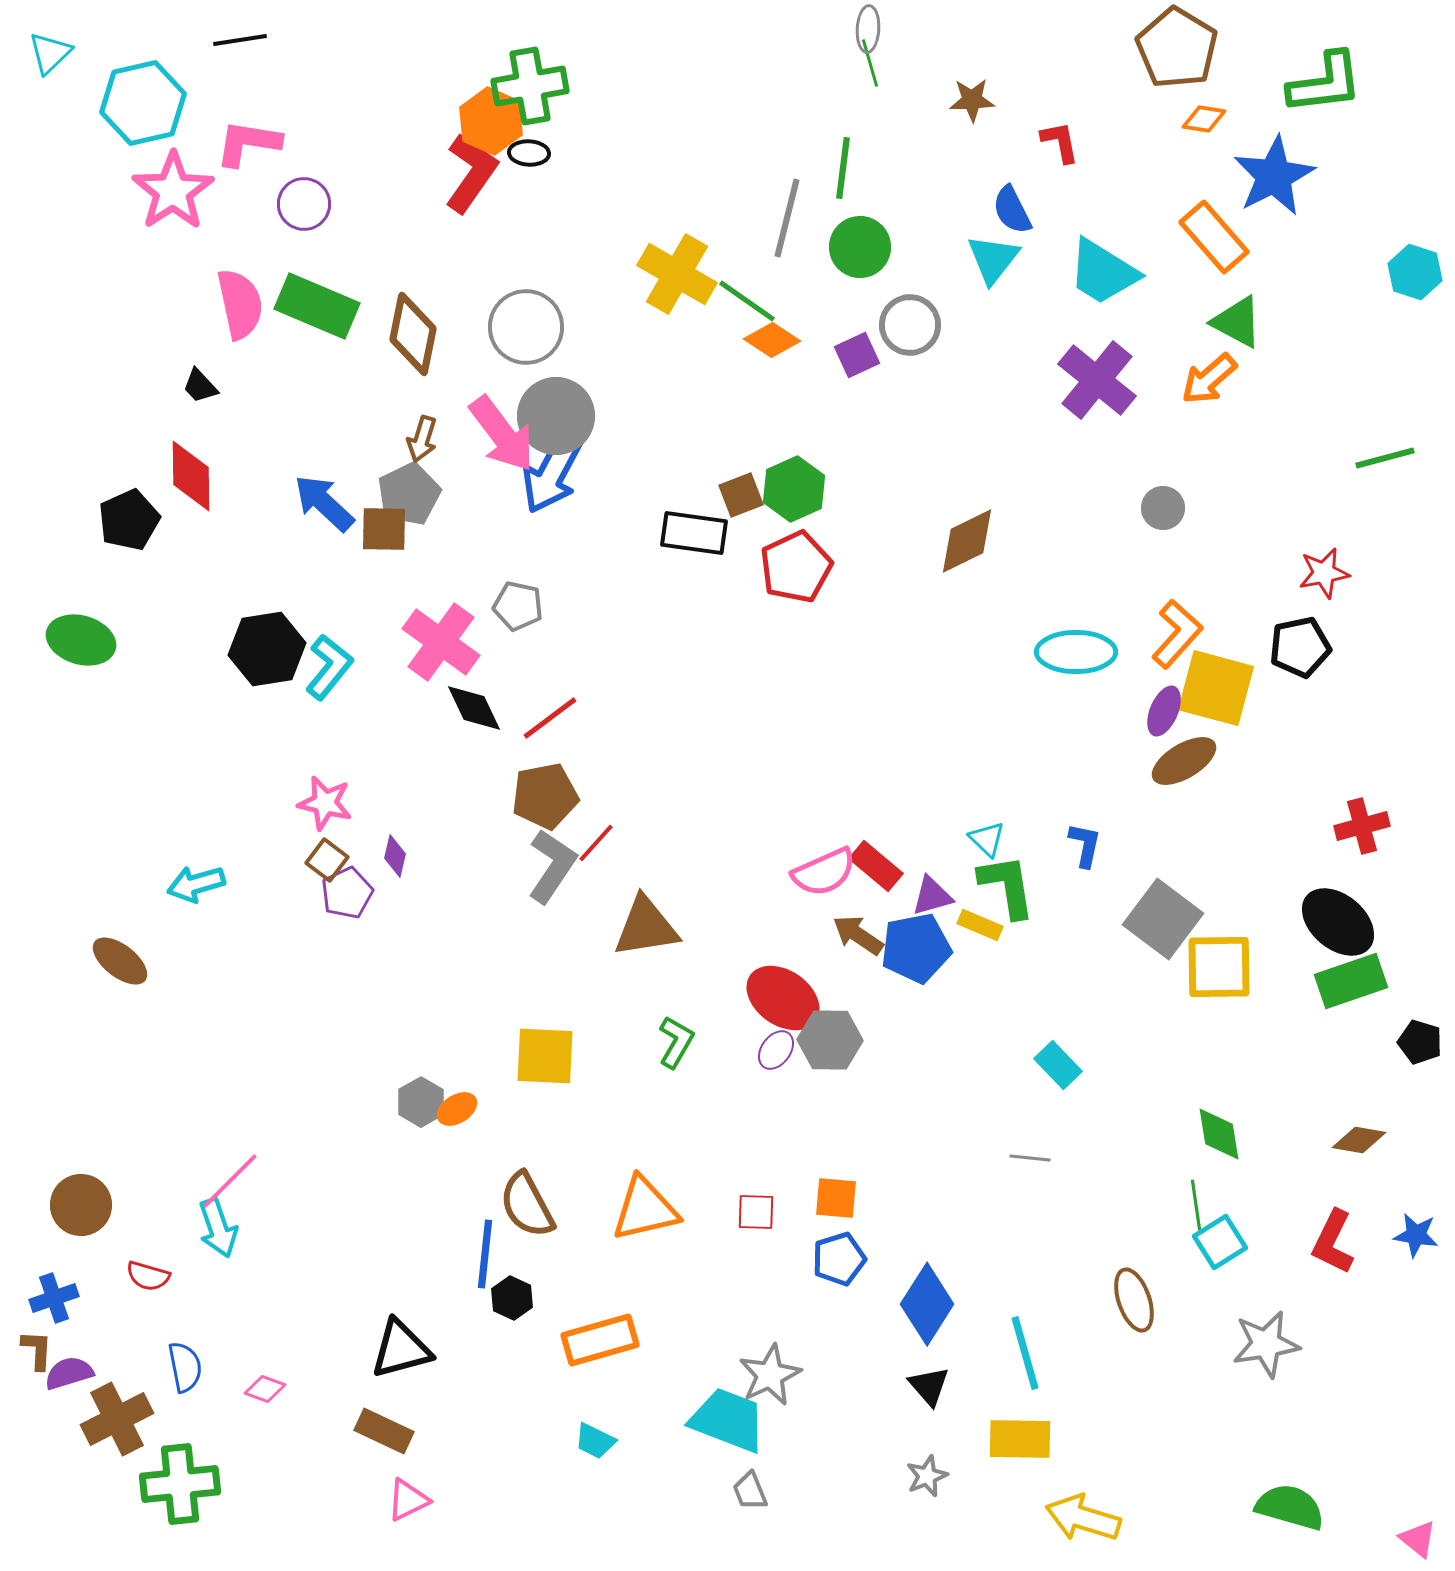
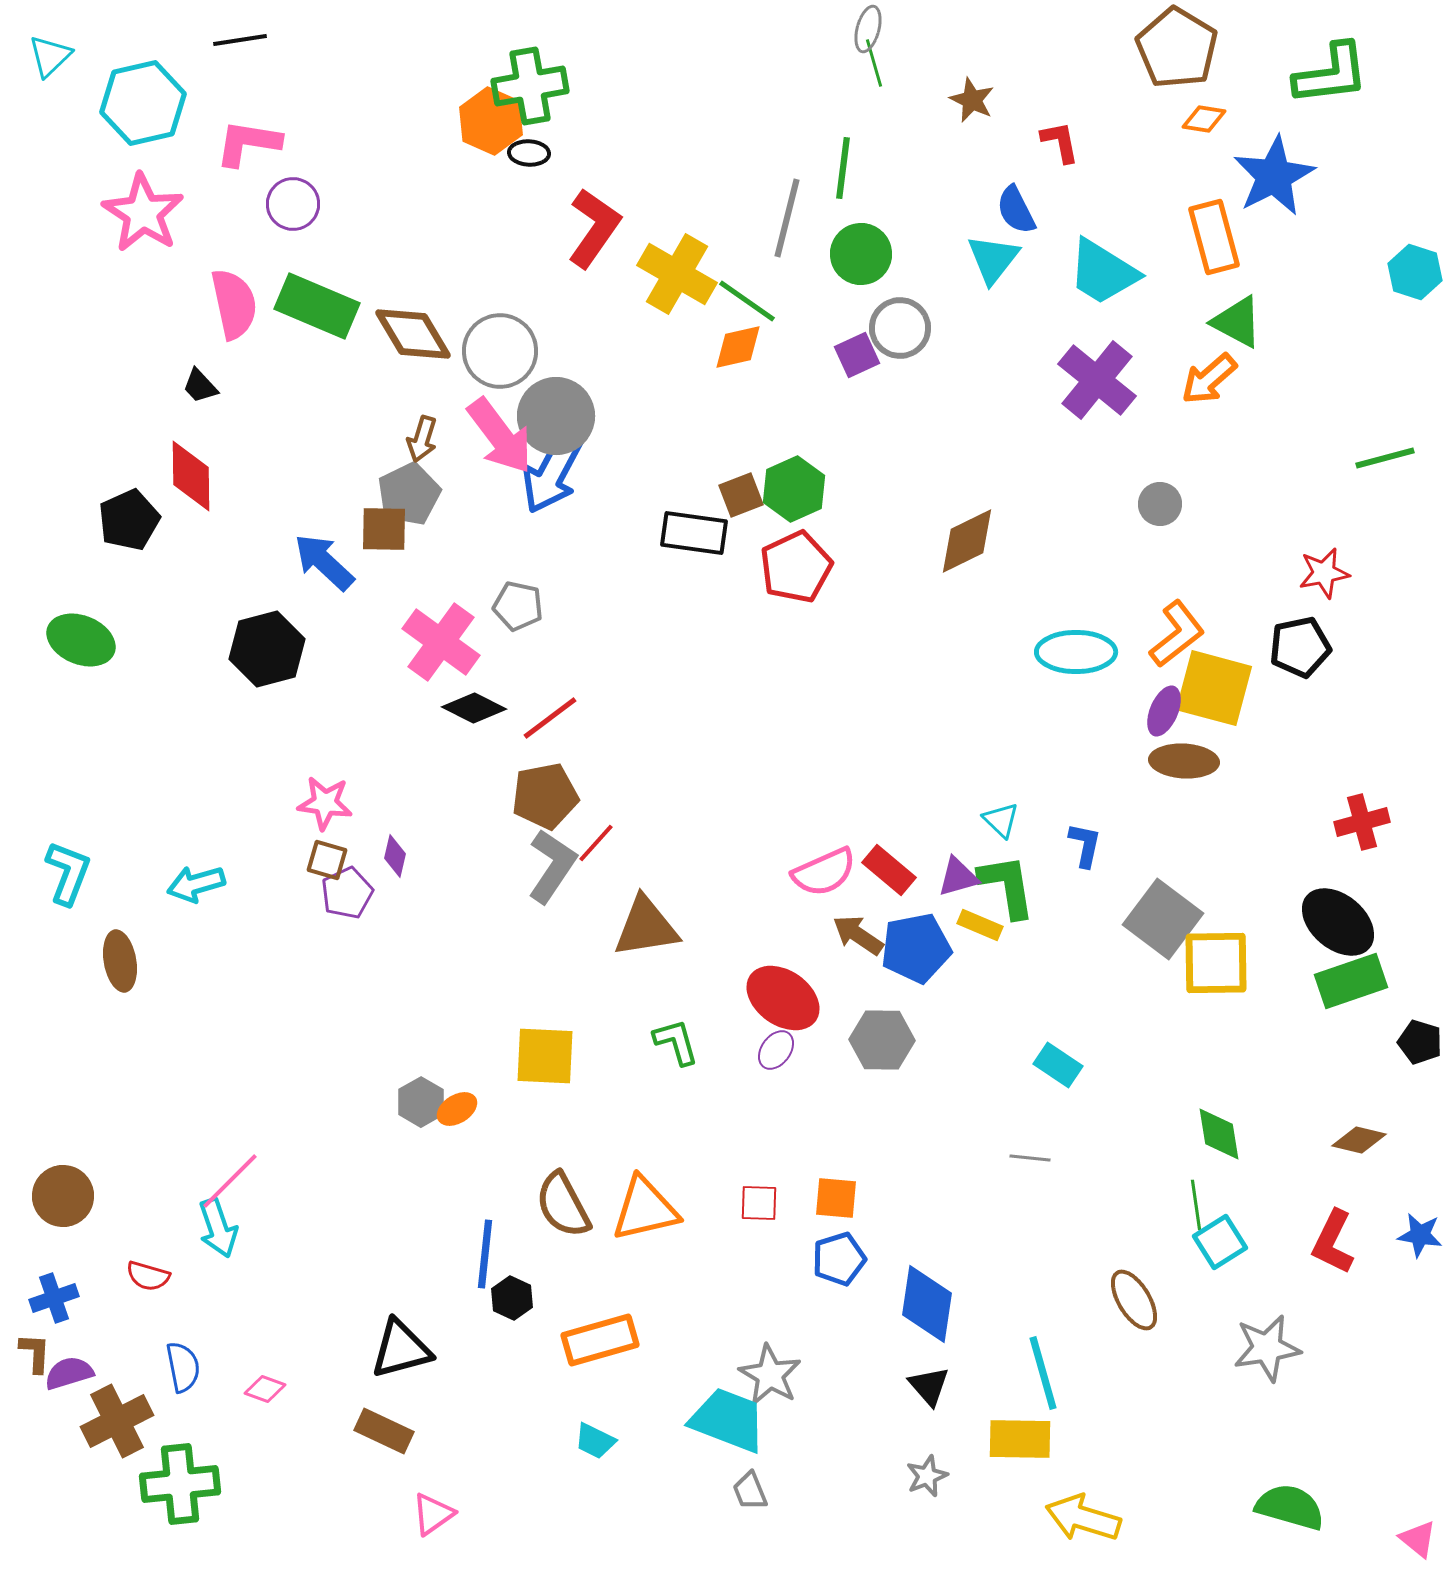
gray ellipse at (868, 29): rotated 12 degrees clockwise
cyan triangle at (50, 53): moved 3 px down
green line at (870, 63): moved 4 px right
green L-shape at (1325, 83): moved 6 px right, 9 px up
brown star at (972, 100): rotated 27 degrees clockwise
red L-shape at (471, 173): moved 123 px right, 55 px down
pink star at (173, 191): moved 30 px left, 22 px down; rotated 6 degrees counterclockwise
purple circle at (304, 204): moved 11 px left
blue semicircle at (1012, 210): moved 4 px right
orange rectangle at (1214, 237): rotated 26 degrees clockwise
green circle at (860, 247): moved 1 px right, 7 px down
pink semicircle at (240, 304): moved 6 px left
gray circle at (910, 325): moved 10 px left, 3 px down
gray circle at (526, 327): moved 26 px left, 24 px down
brown diamond at (413, 334): rotated 42 degrees counterclockwise
orange diamond at (772, 340): moved 34 px left, 7 px down; rotated 46 degrees counterclockwise
pink arrow at (502, 434): moved 2 px left, 2 px down
blue arrow at (324, 503): moved 59 px down
gray circle at (1163, 508): moved 3 px left, 4 px up
orange L-shape at (1177, 634): rotated 10 degrees clockwise
green ellipse at (81, 640): rotated 6 degrees clockwise
black hexagon at (267, 649): rotated 6 degrees counterclockwise
cyan L-shape at (329, 667): moved 261 px left, 206 px down; rotated 18 degrees counterclockwise
yellow square at (1216, 688): moved 2 px left
black diamond at (474, 708): rotated 38 degrees counterclockwise
brown ellipse at (1184, 761): rotated 34 degrees clockwise
pink star at (325, 803): rotated 6 degrees counterclockwise
red cross at (1362, 826): moved 4 px up
cyan triangle at (987, 839): moved 14 px right, 19 px up
brown square at (327, 860): rotated 21 degrees counterclockwise
red rectangle at (876, 866): moved 13 px right, 4 px down
purple triangle at (932, 896): moved 26 px right, 19 px up
brown ellipse at (120, 961): rotated 42 degrees clockwise
yellow square at (1219, 967): moved 3 px left, 4 px up
gray hexagon at (830, 1040): moved 52 px right
green L-shape at (676, 1042): rotated 46 degrees counterclockwise
cyan rectangle at (1058, 1065): rotated 12 degrees counterclockwise
brown diamond at (1359, 1140): rotated 4 degrees clockwise
brown circle at (81, 1205): moved 18 px left, 9 px up
brown semicircle at (527, 1205): moved 36 px right
red square at (756, 1212): moved 3 px right, 9 px up
blue star at (1416, 1235): moved 4 px right
brown ellipse at (1134, 1300): rotated 12 degrees counterclockwise
blue diamond at (927, 1304): rotated 24 degrees counterclockwise
gray star at (1266, 1344): moved 1 px right, 4 px down
brown L-shape at (37, 1350): moved 2 px left, 3 px down
cyan line at (1025, 1353): moved 18 px right, 20 px down
blue semicircle at (185, 1367): moved 2 px left
gray star at (770, 1375): rotated 16 degrees counterclockwise
brown cross at (117, 1419): moved 2 px down
pink triangle at (408, 1500): moved 25 px right, 14 px down; rotated 9 degrees counterclockwise
